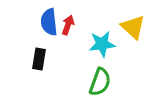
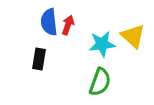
yellow triangle: moved 9 px down
